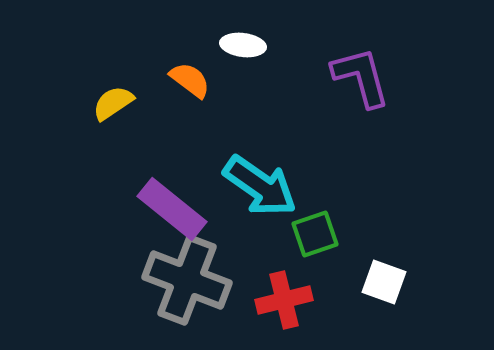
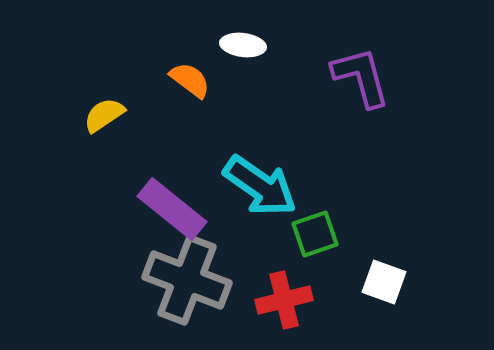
yellow semicircle: moved 9 px left, 12 px down
